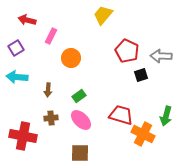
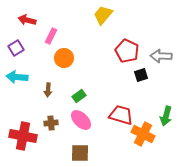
orange circle: moved 7 px left
brown cross: moved 5 px down
